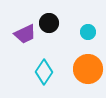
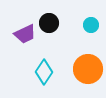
cyan circle: moved 3 px right, 7 px up
